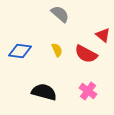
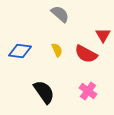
red triangle: rotated 21 degrees clockwise
black semicircle: rotated 40 degrees clockwise
